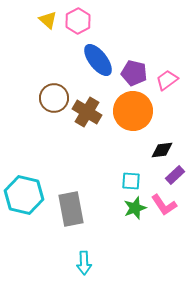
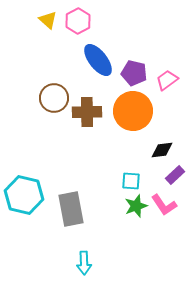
brown cross: rotated 32 degrees counterclockwise
green star: moved 1 px right, 2 px up
